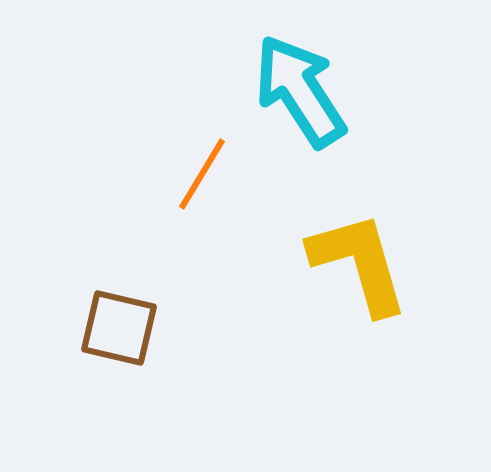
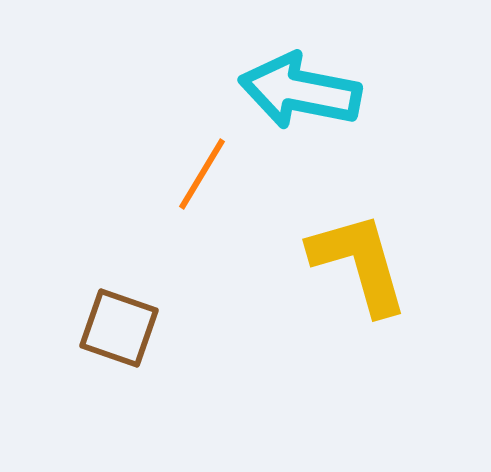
cyan arrow: rotated 46 degrees counterclockwise
brown square: rotated 6 degrees clockwise
